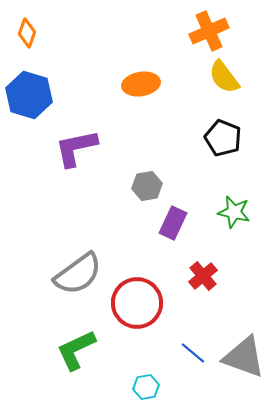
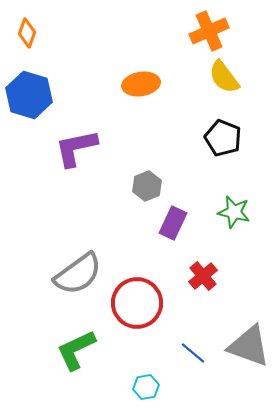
gray hexagon: rotated 12 degrees counterclockwise
gray triangle: moved 5 px right, 11 px up
